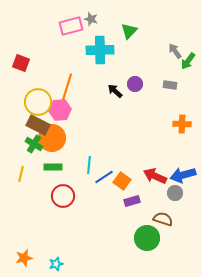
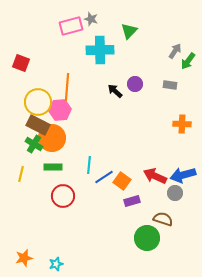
gray arrow: rotated 70 degrees clockwise
orange line: rotated 12 degrees counterclockwise
